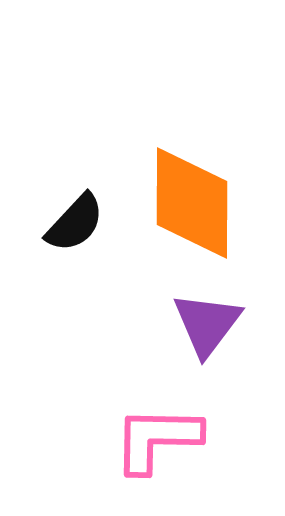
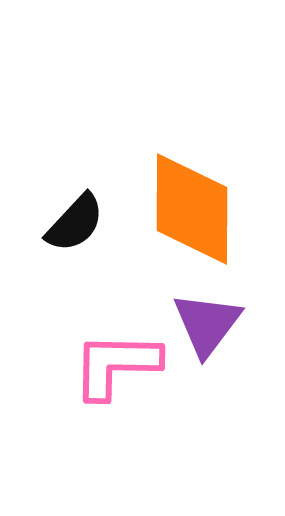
orange diamond: moved 6 px down
pink L-shape: moved 41 px left, 74 px up
